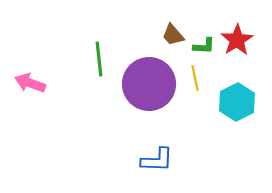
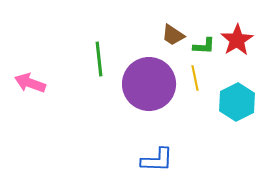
brown trapezoid: rotated 15 degrees counterclockwise
